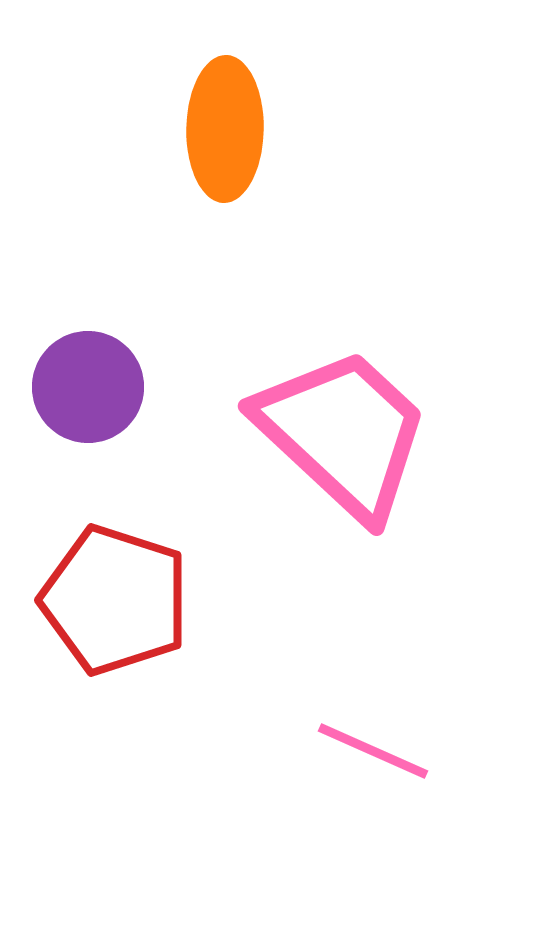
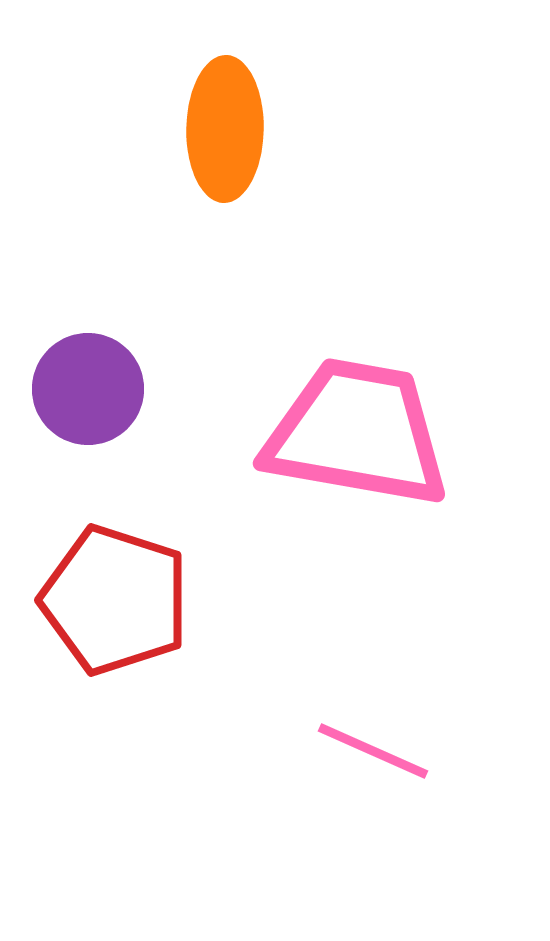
purple circle: moved 2 px down
pink trapezoid: moved 14 px right; rotated 33 degrees counterclockwise
